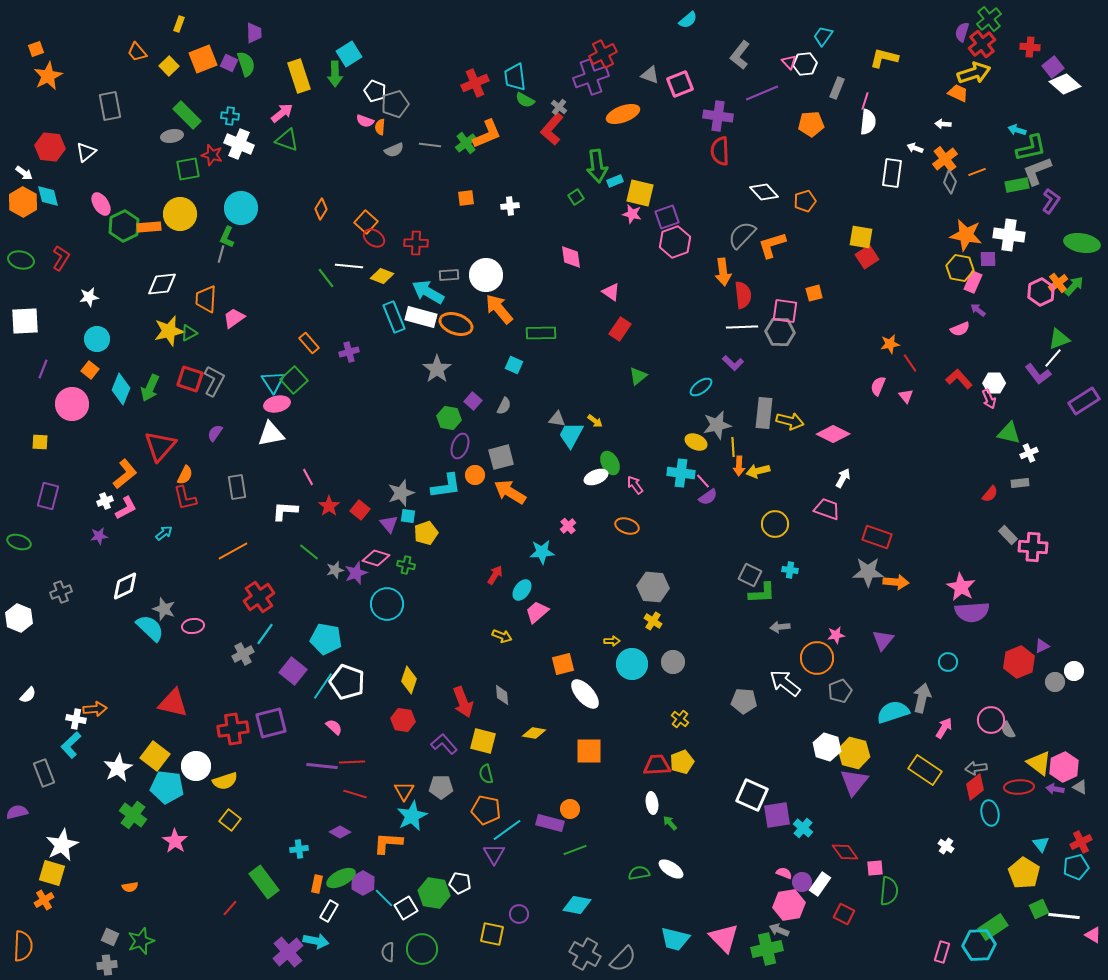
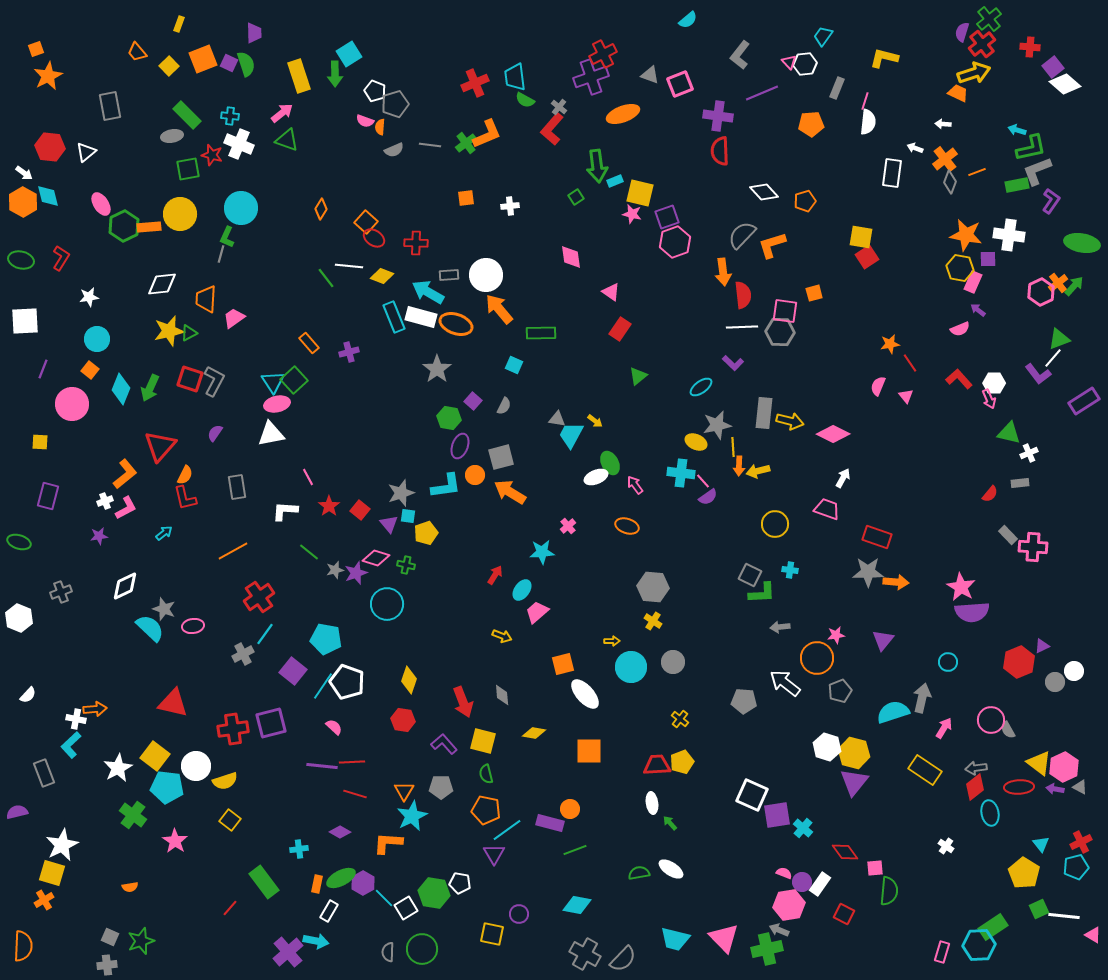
cyan circle at (632, 664): moved 1 px left, 3 px down
